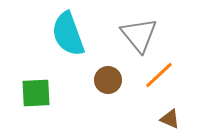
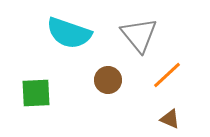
cyan semicircle: moved 1 px right, 1 px up; rotated 51 degrees counterclockwise
orange line: moved 8 px right
